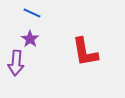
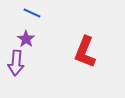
purple star: moved 4 px left
red L-shape: rotated 32 degrees clockwise
